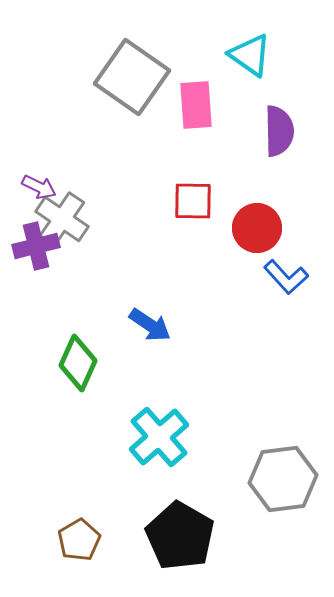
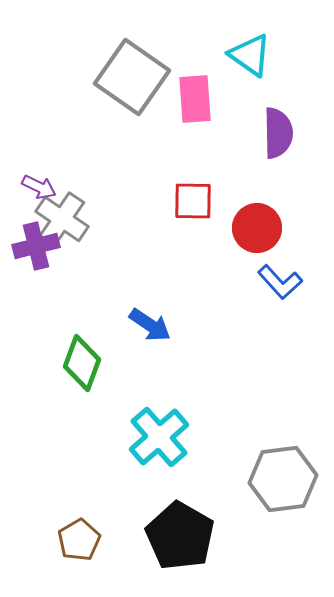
pink rectangle: moved 1 px left, 6 px up
purple semicircle: moved 1 px left, 2 px down
blue L-shape: moved 6 px left, 5 px down
green diamond: moved 4 px right; rotated 4 degrees counterclockwise
